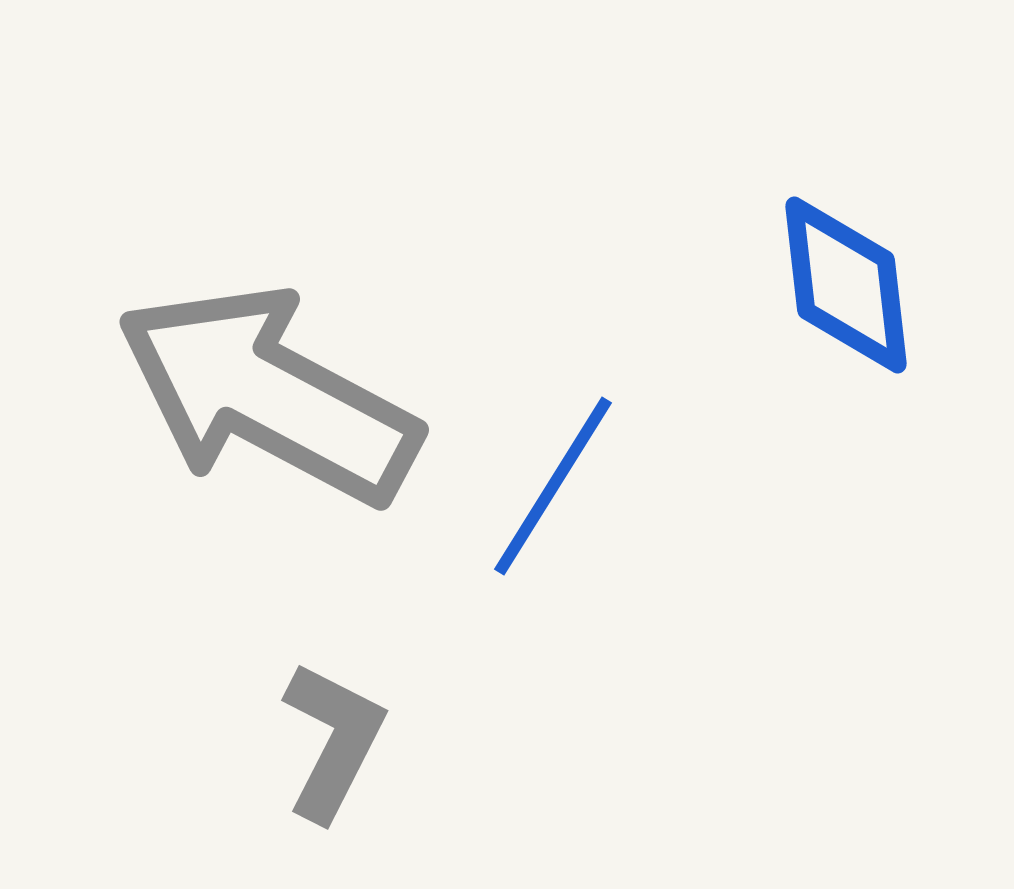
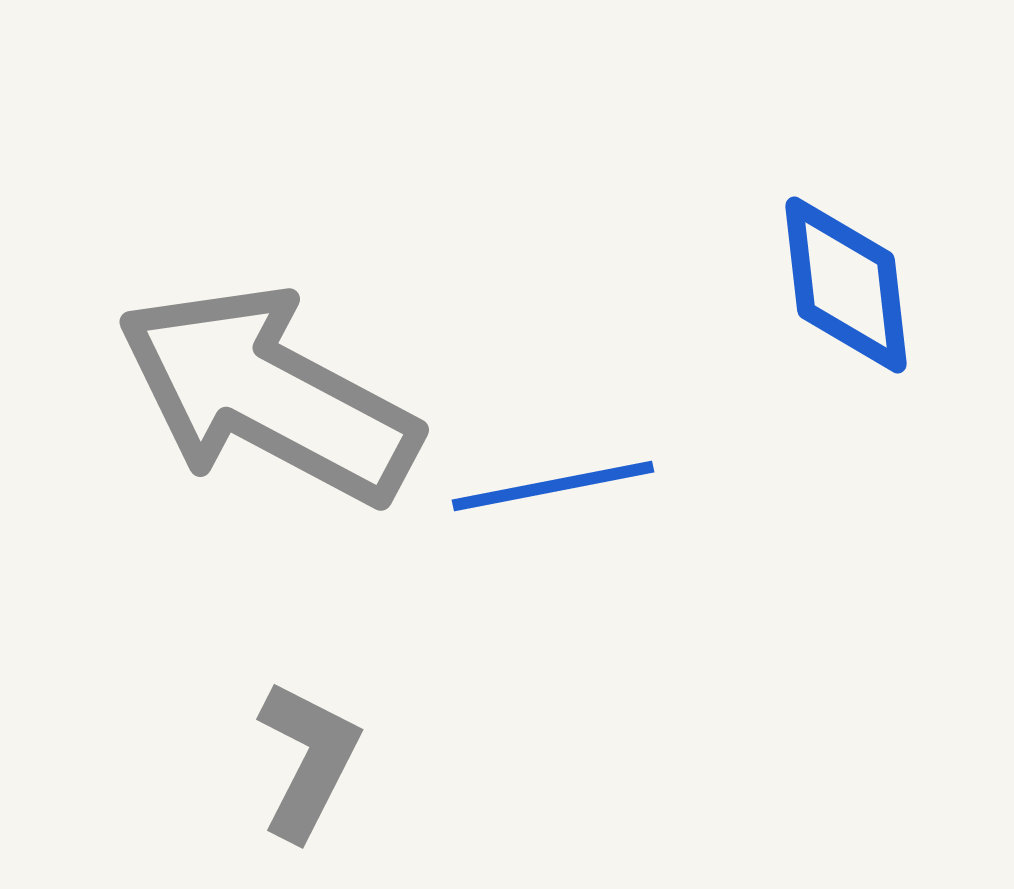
blue line: rotated 47 degrees clockwise
gray L-shape: moved 25 px left, 19 px down
